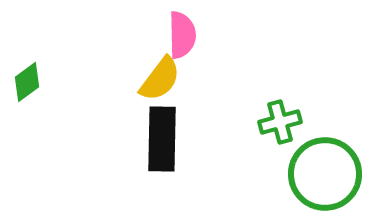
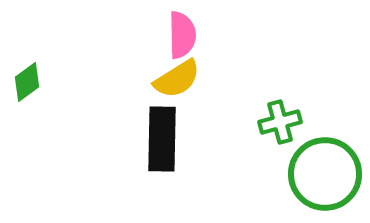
yellow semicircle: moved 17 px right; rotated 21 degrees clockwise
